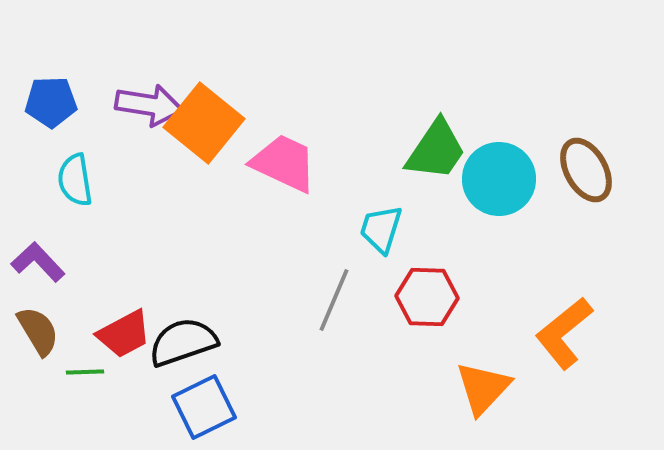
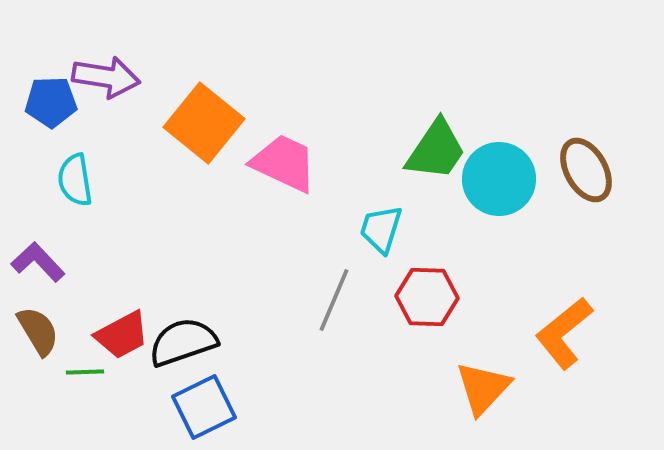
purple arrow: moved 43 px left, 28 px up
red trapezoid: moved 2 px left, 1 px down
